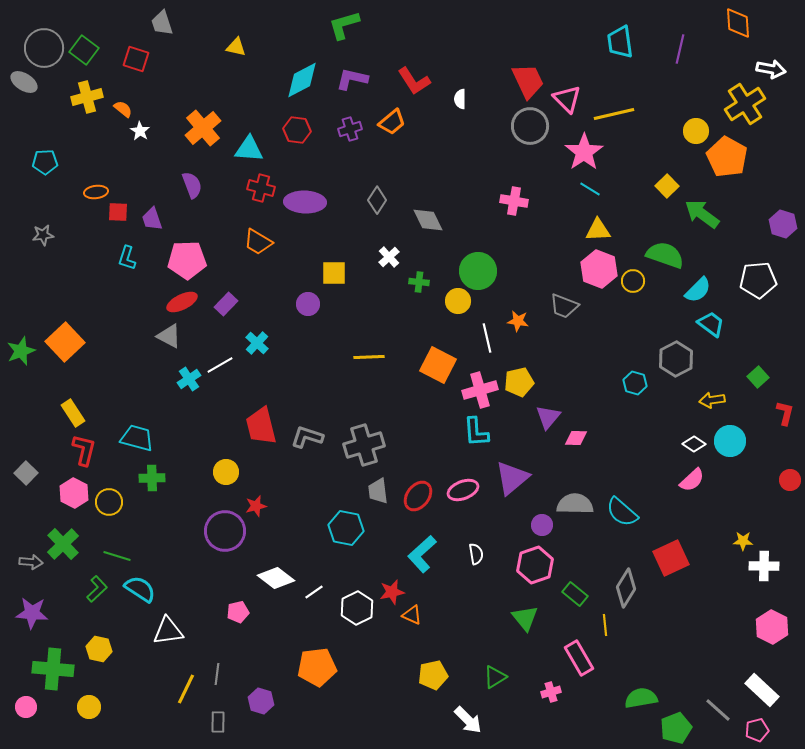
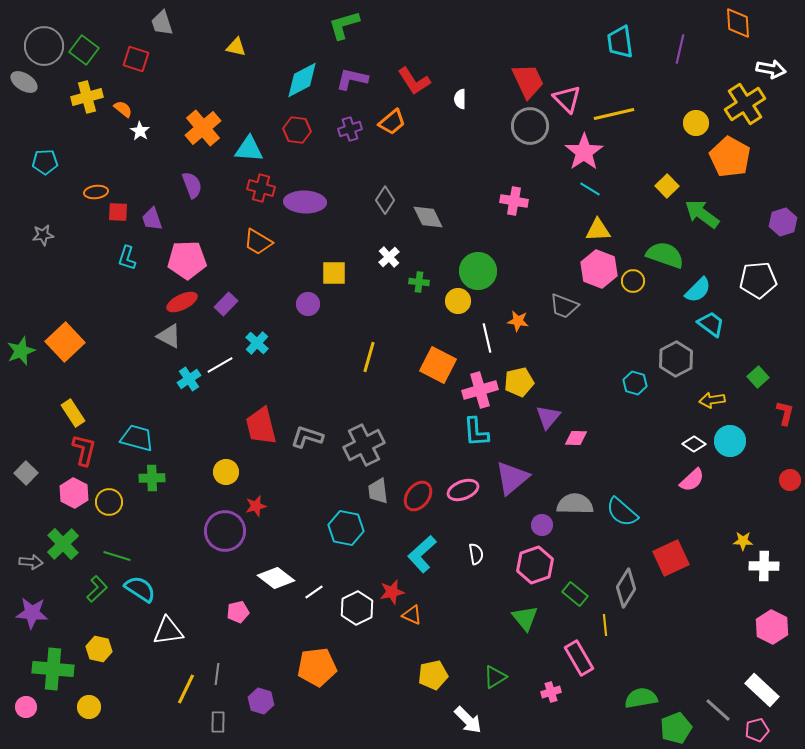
gray circle at (44, 48): moved 2 px up
yellow circle at (696, 131): moved 8 px up
orange pentagon at (727, 157): moved 3 px right
gray diamond at (377, 200): moved 8 px right
gray diamond at (428, 220): moved 3 px up
purple hexagon at (783, 224): moved 2 px up; rotated 24 degrees clockwise
yellow line at (369, 357): rotated 72 degrees counterclockwise
gray cross at (364, 445): rotated 9 degrees counterclockwise
